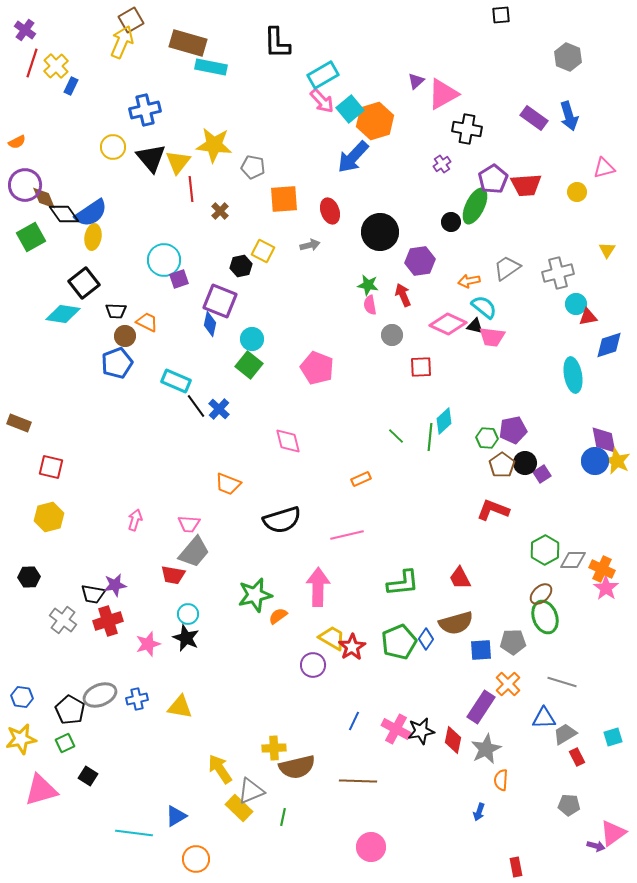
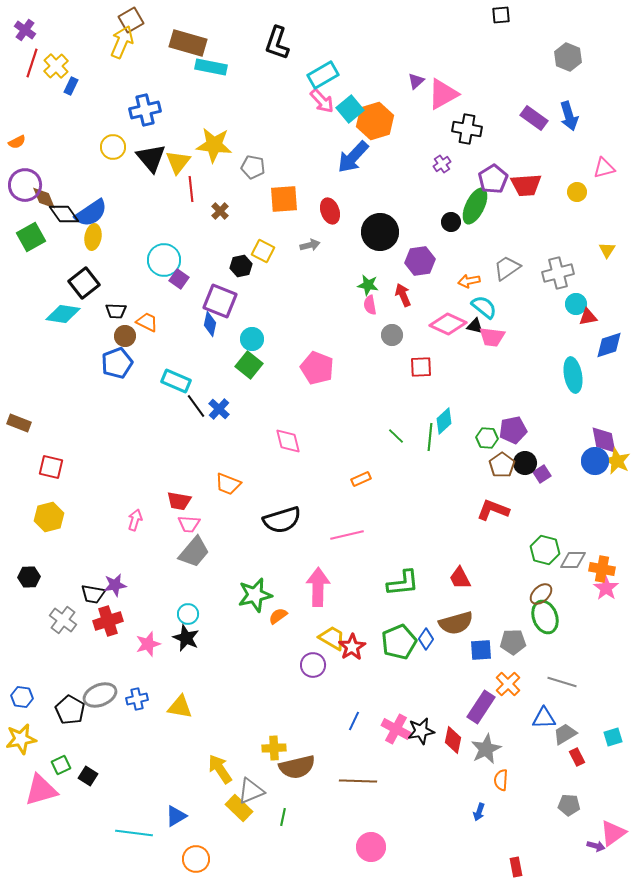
black L-shape at (277, 43): rotated 20 degrees clockwise
purple square at (179, 279): rotated 36 degrees counterclockwise
green hexagon at (545, 550): rotated 16 degrees counterclockwise
orange cross at (602, 569): rotated 15 degrees counterclockwise
red trapezoid at (173, 575): moved 6 px right, 74 px up
green square at (65, 743): moved 4 px left, 22 px down
